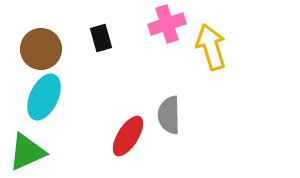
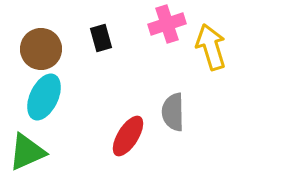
gray semicircle: moved 4 px right, 3 px up
